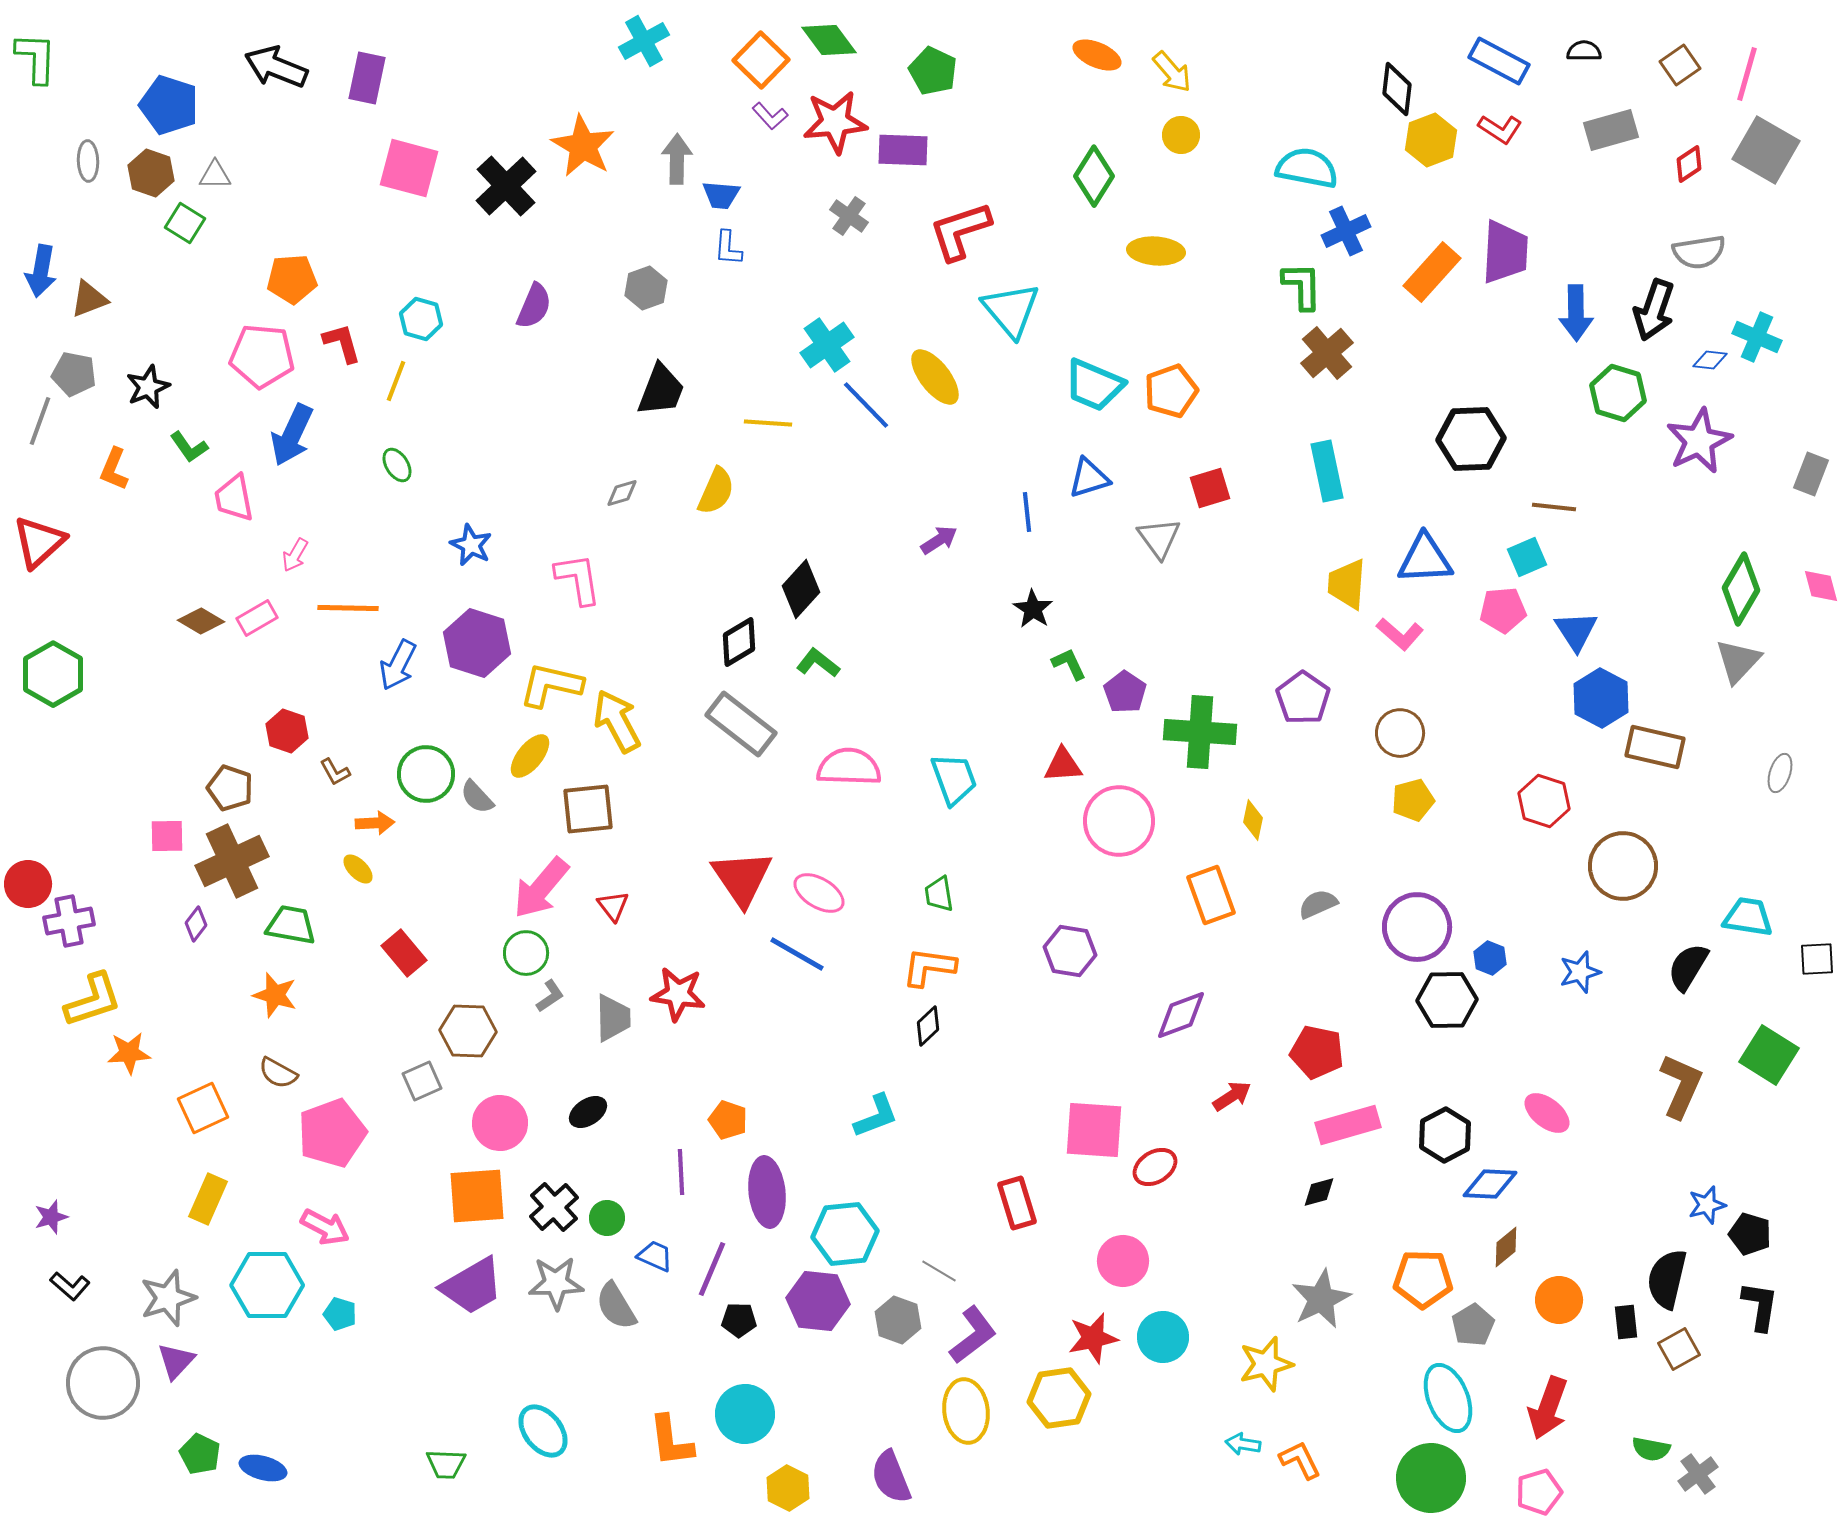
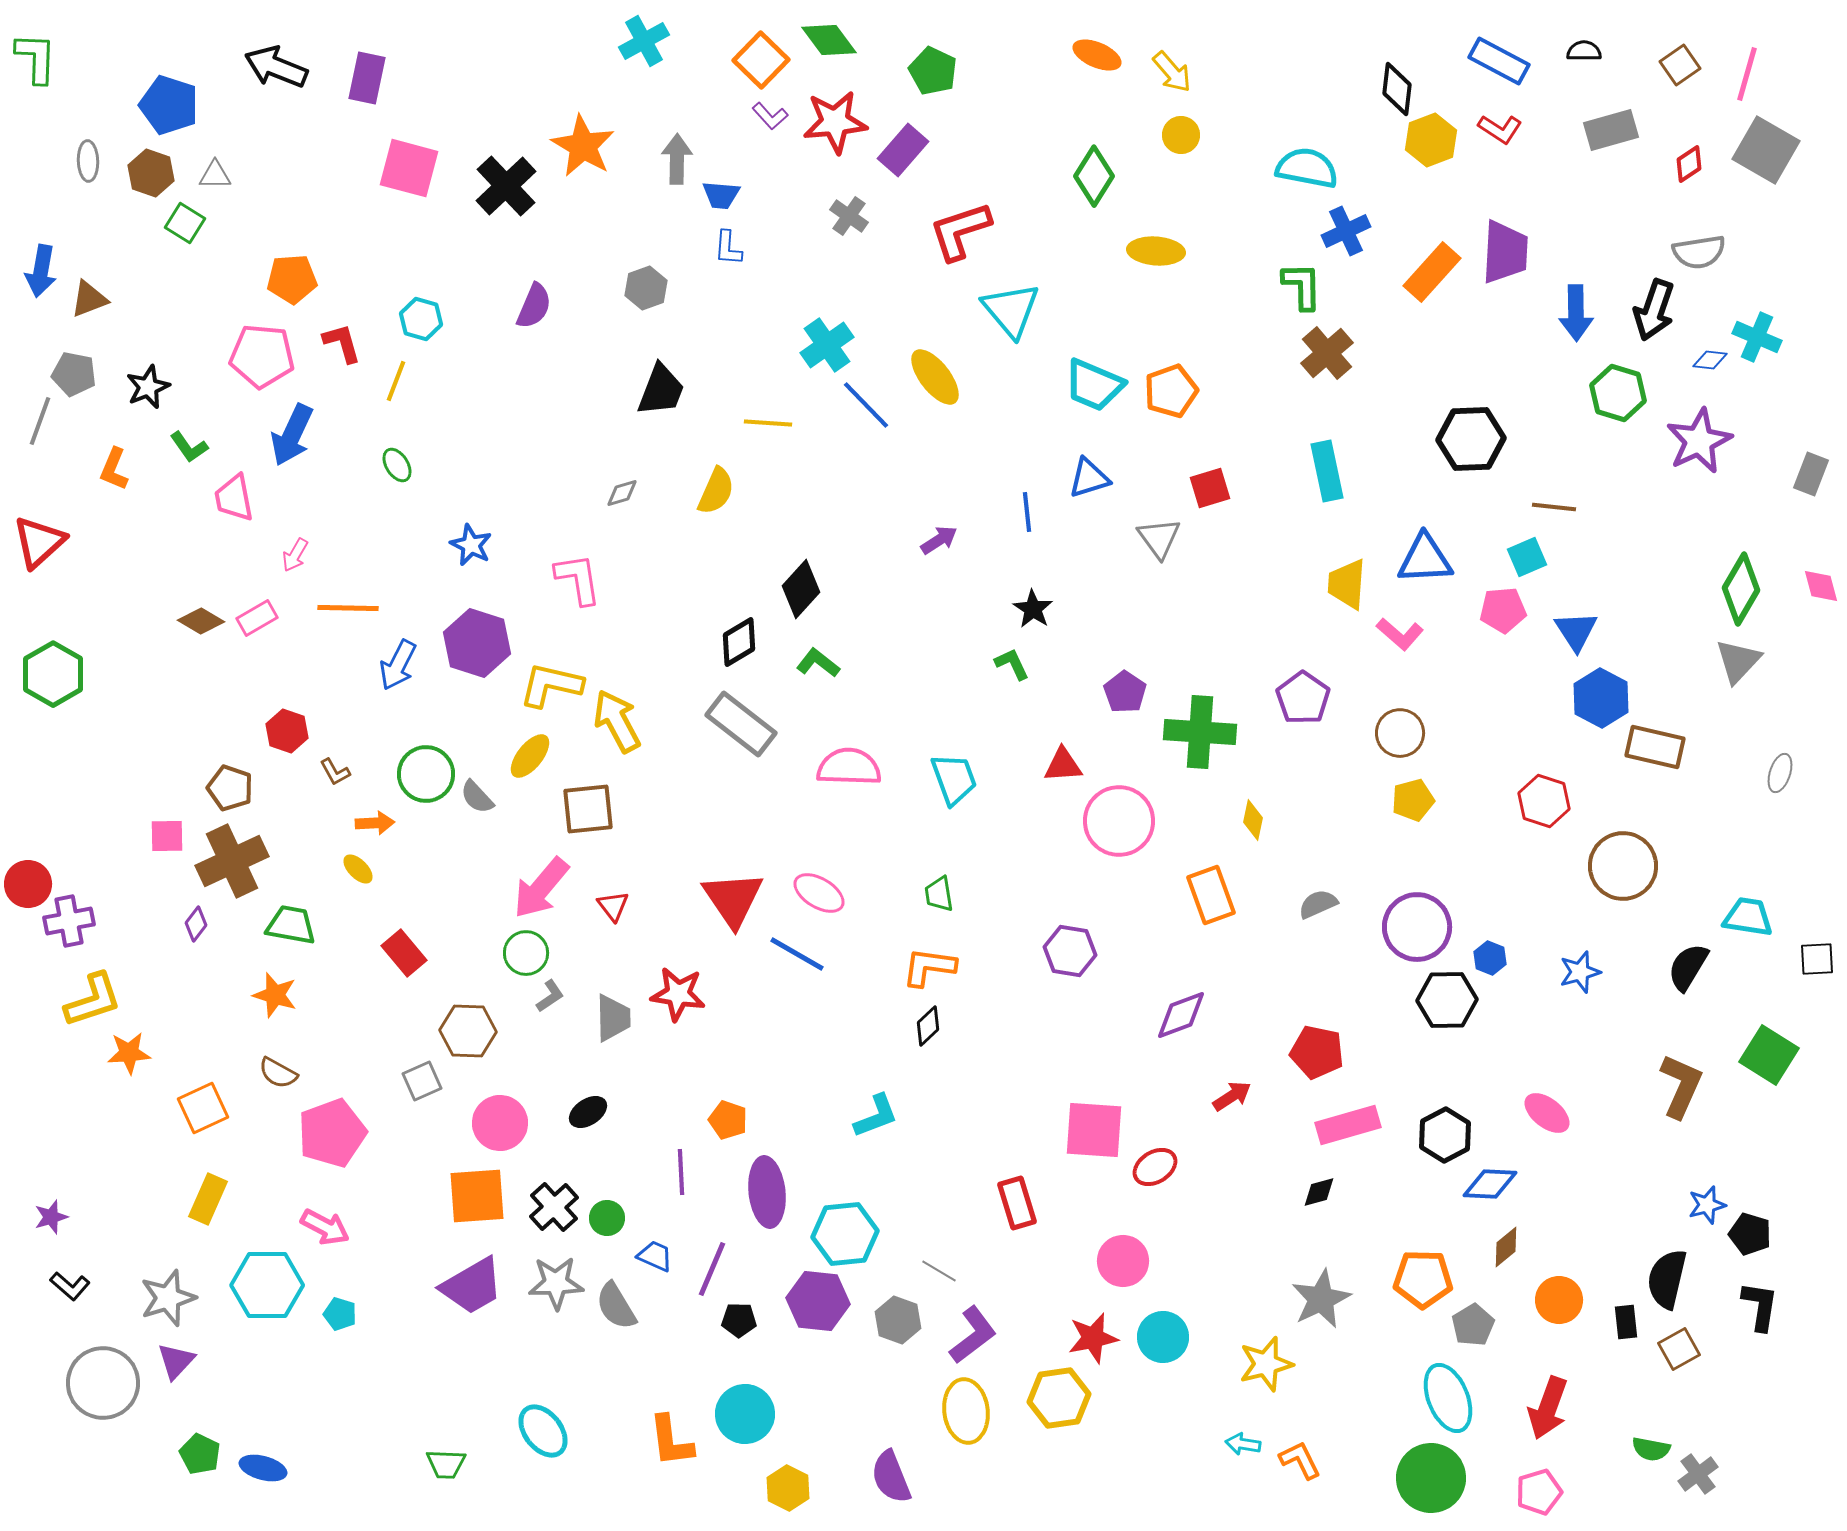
purple rectangle at (903, 150): rotated 51 degrees counterclockwise
green L-shape at (1069, 664): moved 57 px left
red triangle at (742, 878): moved 9 px left, 21 px down
